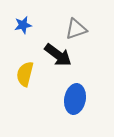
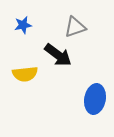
gray triangle: moved 1 px left, 2 px up
yellow semicircle: rotated 110 degrees counterclockwise
blue ellipse: moved 20 px right
